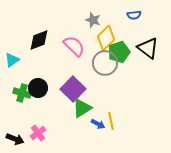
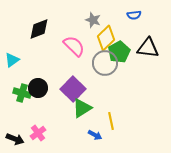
black diamond: moved 11 px up
black triangle: rotated 30 degrees counterclockwise
green pentagon: rotated 10 degrees counterclockwise
blue arrow: moved 3 px left, 11 px down
